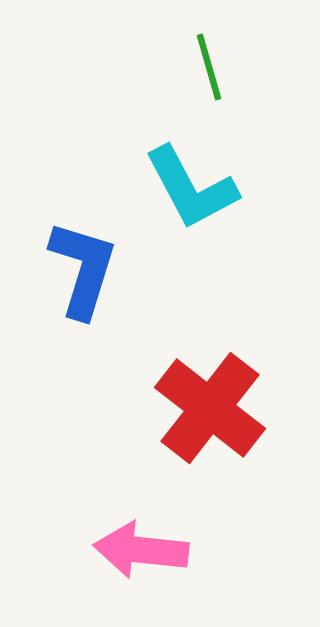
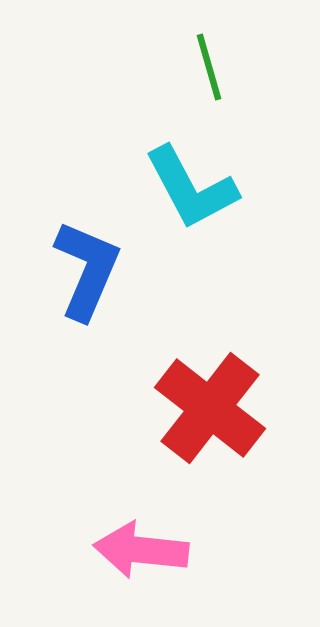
blue L-shape: moved 4 px right, 1 px down; rotated 6 degrees clockwise
